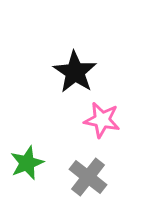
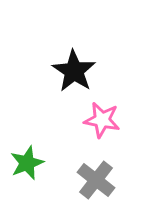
black star: moved 1 px left, 1 px up
gray cross: moved 8 px right, 3 px down
